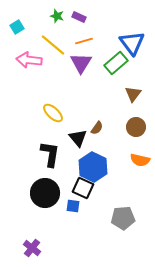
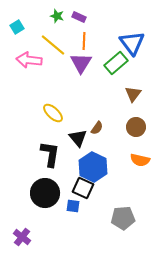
orange line: rotated 72 degrees counterclockwise
purple cross: moved 10 px left, 11 px up
